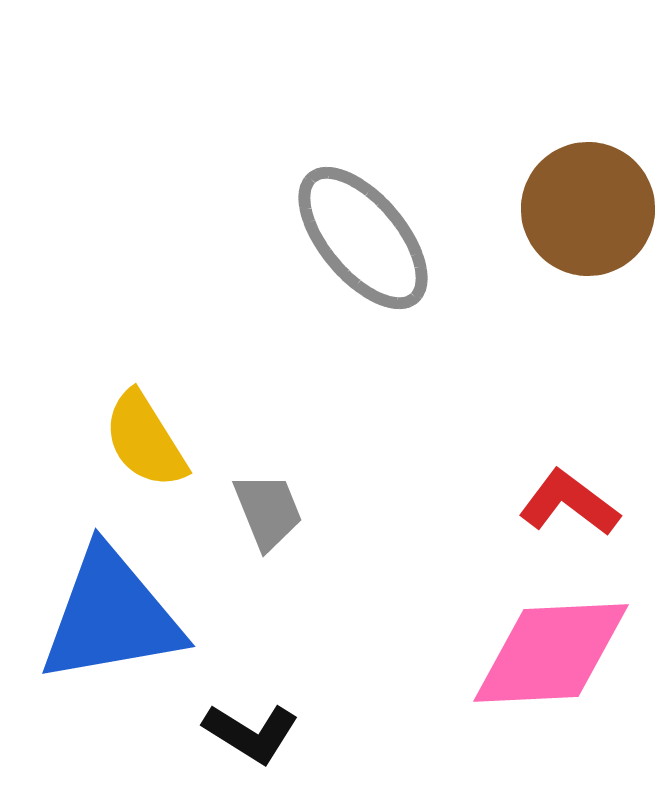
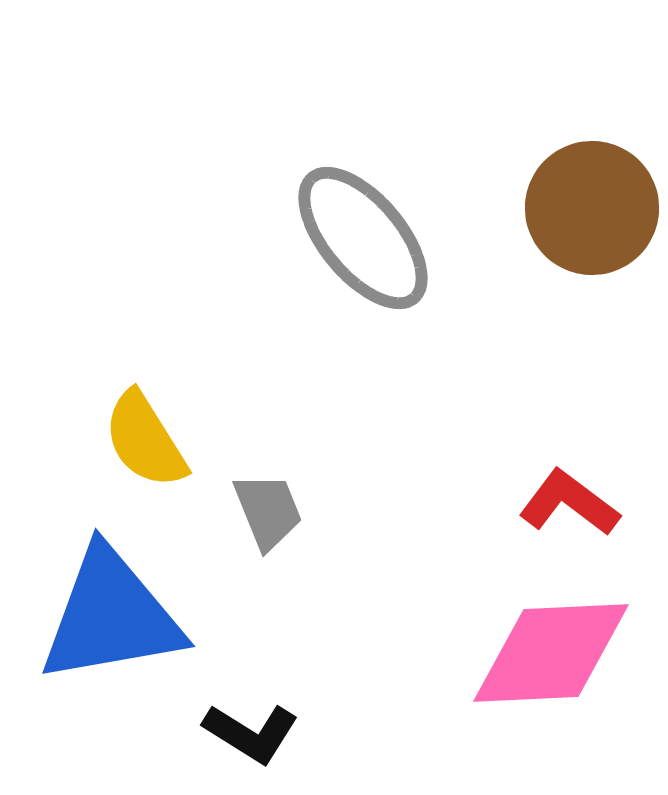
brown circle: moved 4 px right, 1 px up
